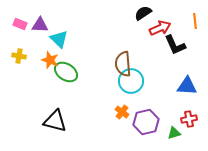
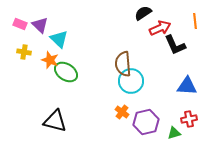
purple triangle: rotated 42 degrees clockwise
yellow cross: moved 5 px right, 4 px up
